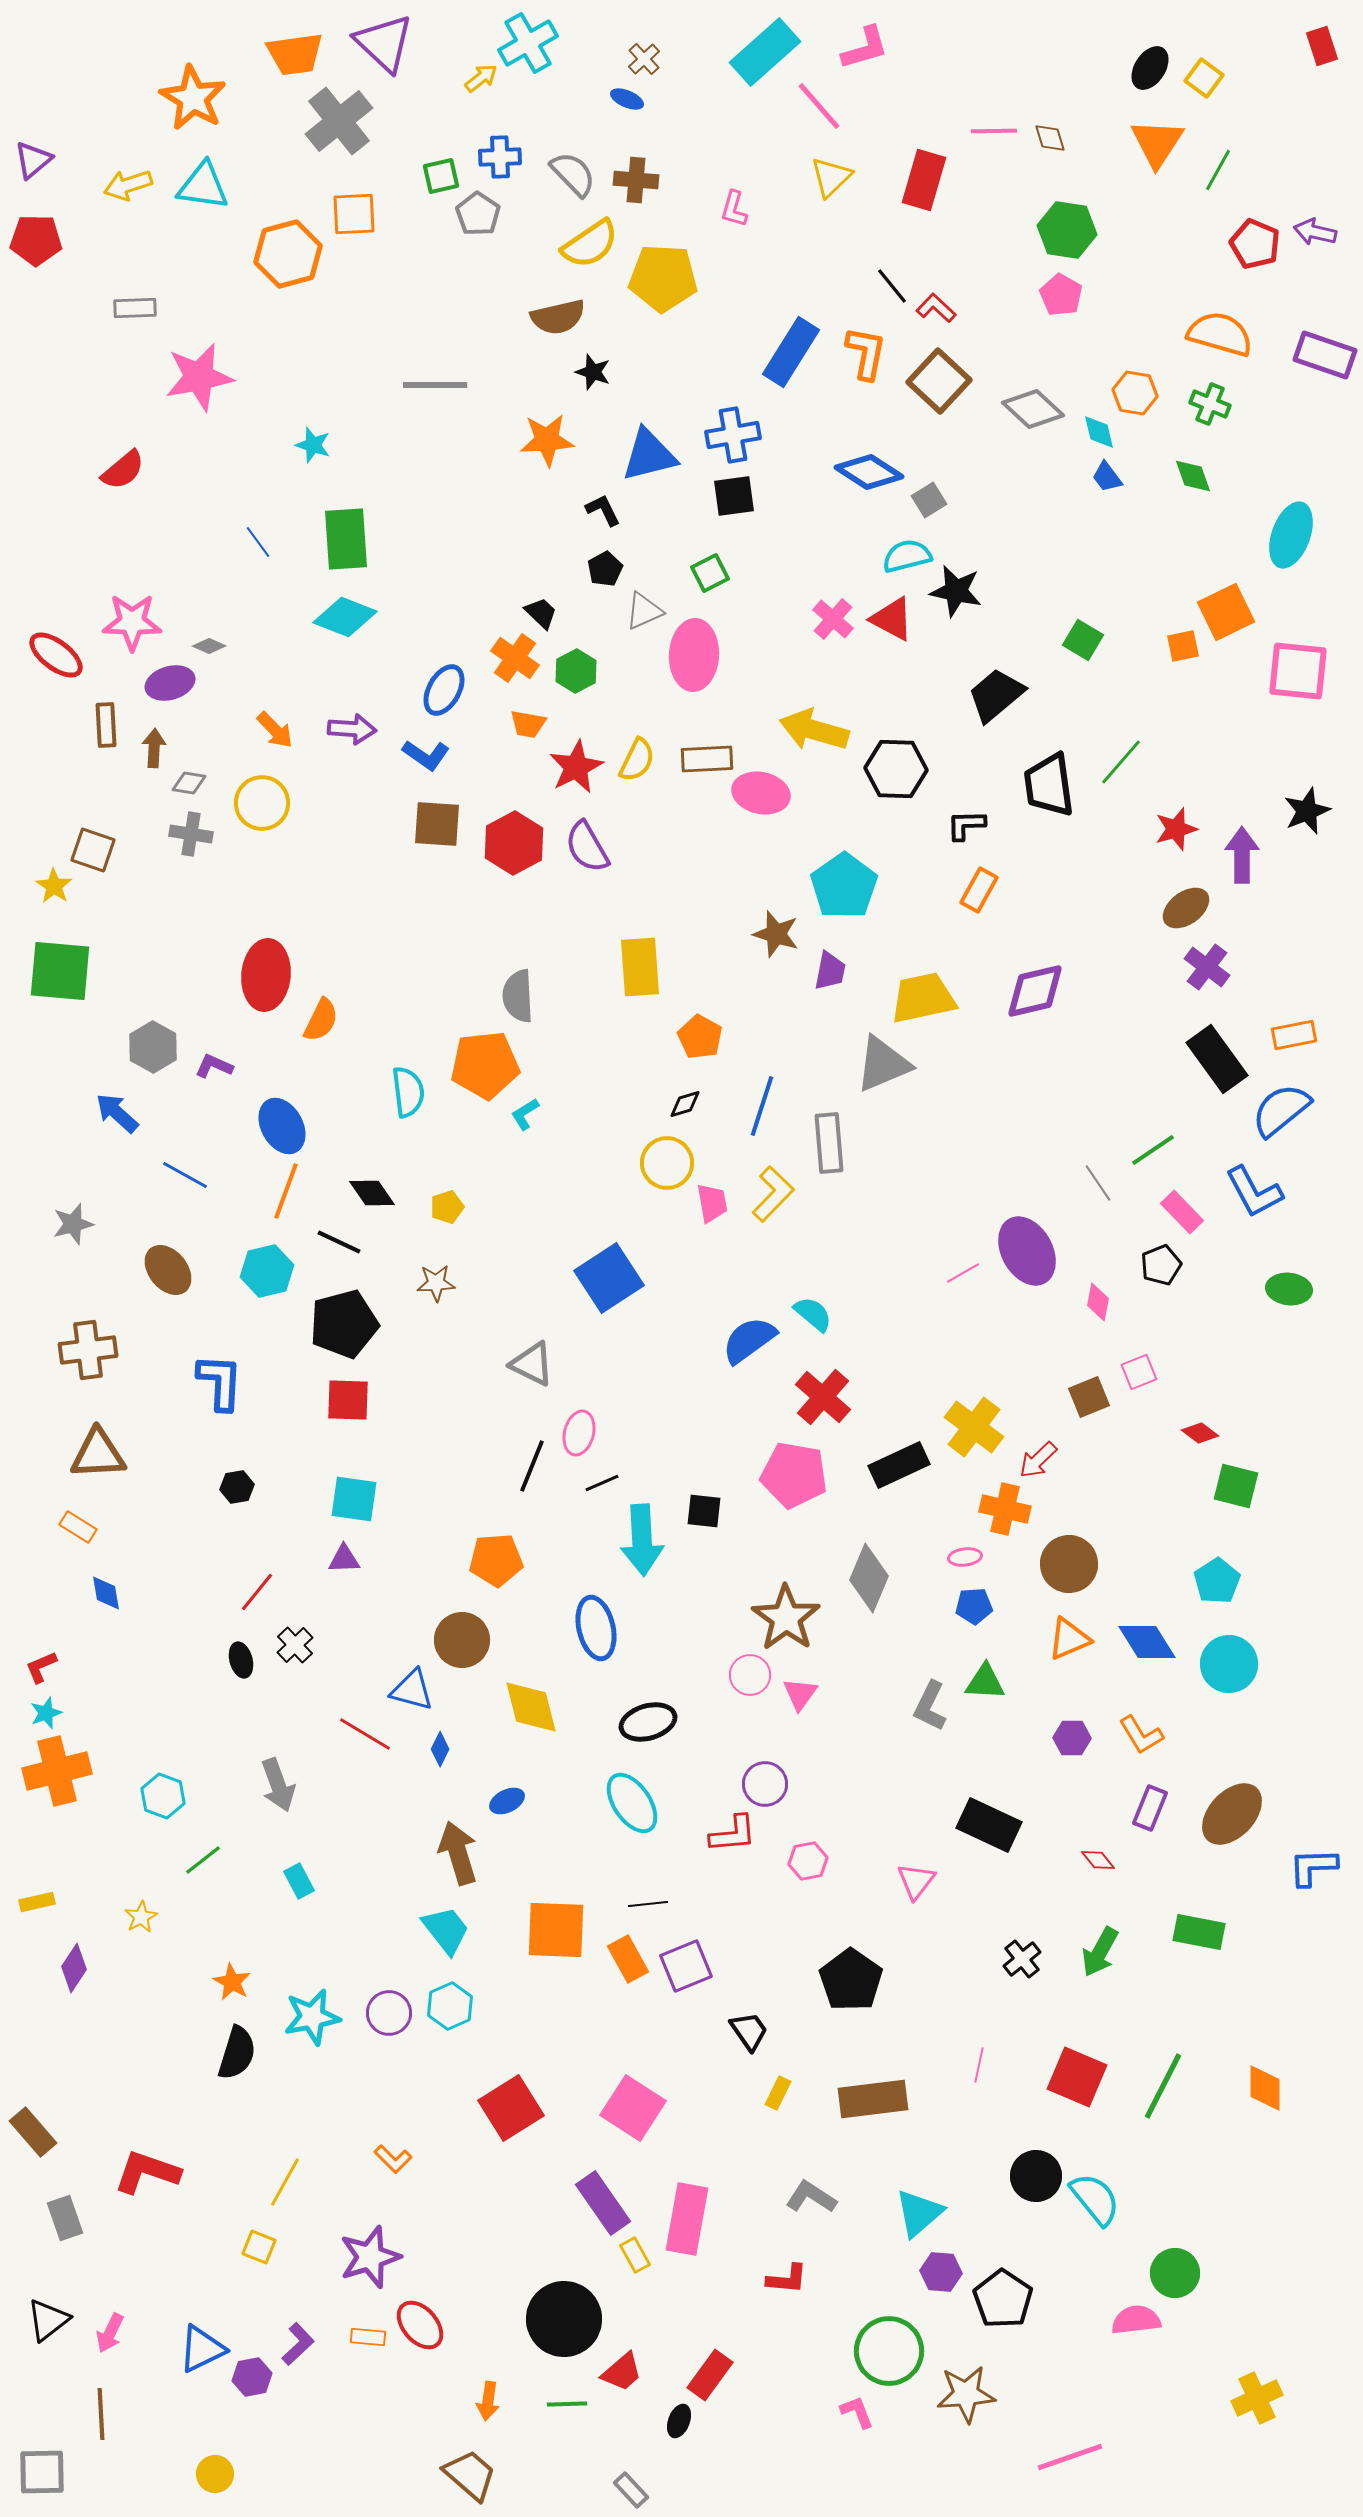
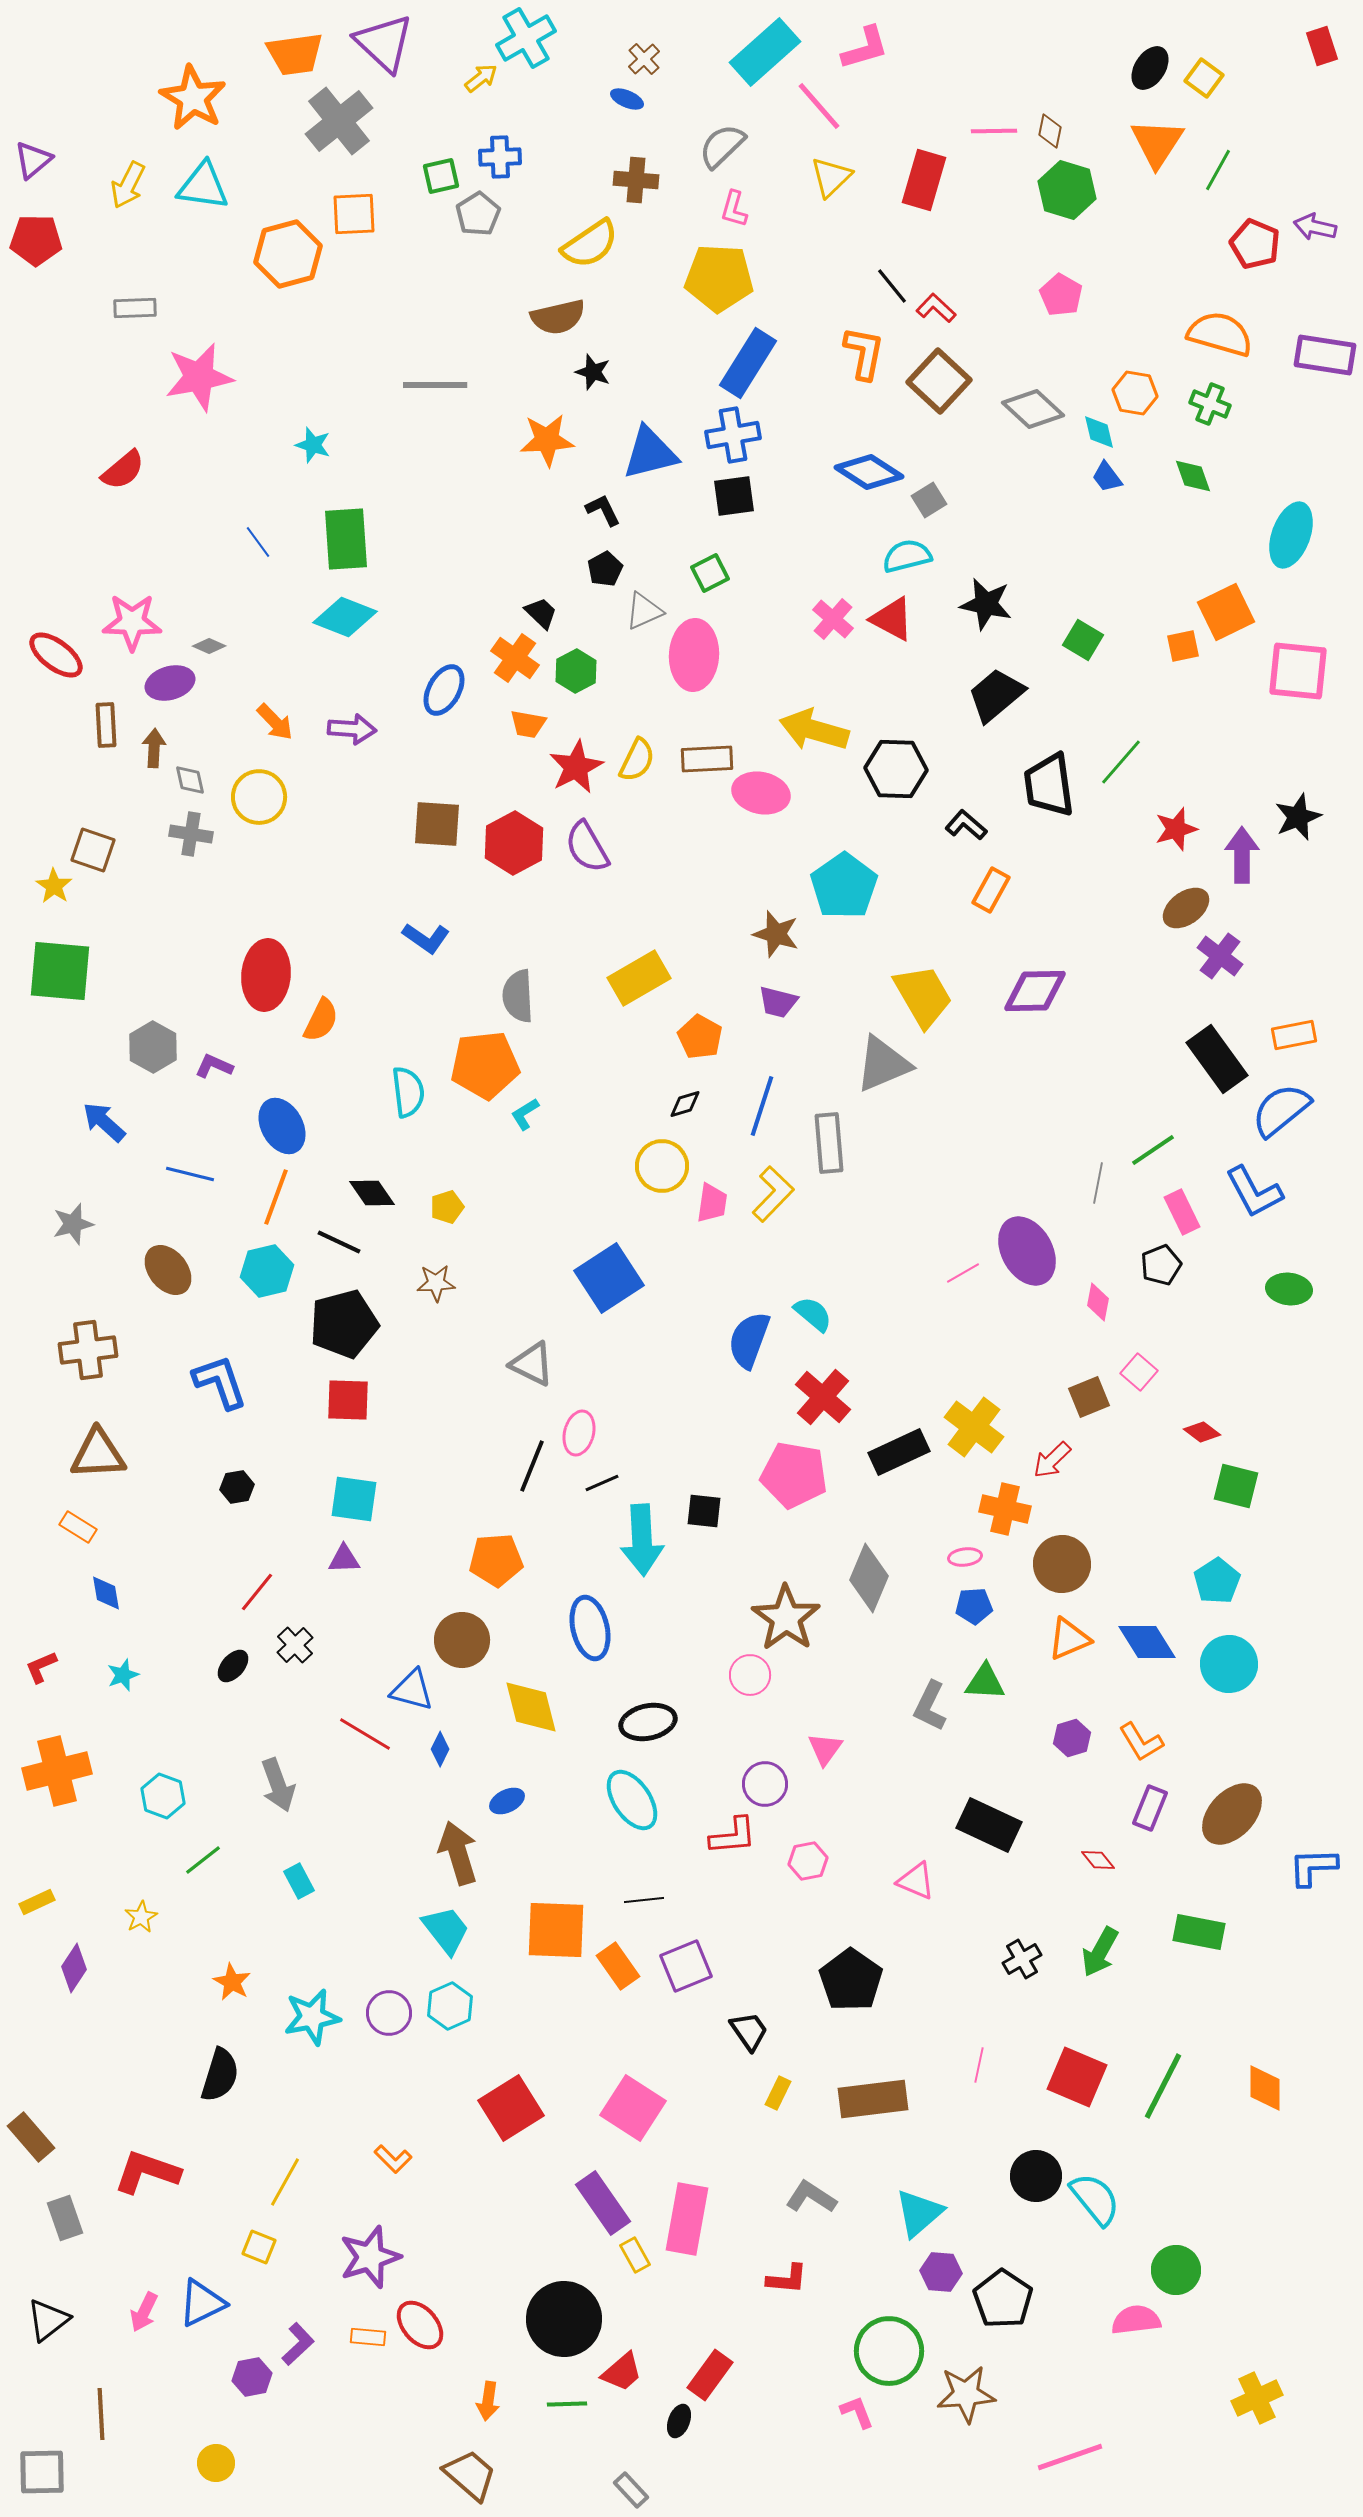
cyan cross at (528, 43): moved 2 px left, 5 px up
brown diamond at (1050, 138): moved 7 px up; rotated 28 degrees clockwise
gray semicircle at (573, 174): moved 149 px right, 28 px up; rotated 90 degrees counterclockwise
yellow arrow at (128, 185): rotated 45 degrees counterclockwise
gray pentagon at (478, 214): rotated 6 degrees clockwise
green hexagon at (1067, 230): moved 40 px up; rotated 8 degrees clockwise
purple arrow at (1315, 232): moved 5 px up
yellow pentagon at (663, 278): moved 56 px right
blue rectangle at (791, 352): moved 43 px left, 11 px down
orange L-shape at (866, 353): moved 2 px left
purple rectangle at (1325, 355): rotated 10 degrees counterclockwise
blue triangle at (649, 455): moved 1 px right, 2 px up
black star at (956, 591): moved 30 px right, 13 px down
orange arrow at (275, 730): moved 8 px up
blue L-shape at (426, 755): moved 183 px down
gray diamond at (189, 783): moved 1 px right, 3 px up; rotated 68 degrees clockwise
yellow circle at (262, 803): moved 3 px left, 6 px up
black star at (1307, 811): moved 9 px left, 6 px down
black L-shape at (966, 825): rotated 42 degrees clockwise
orange rectangle at (979, 890): moved 12 px right
yellow rectangle at (640, 967): moved 1 px left, 11 px down; rotated 64 degrees clockwise
purple cross at (1207, 967): moved 13 px right, 11 px up
purple trapezoid at (830, 971): moved 52 px left, 31 px down; rotated 93 degrees clockwise
purple diamond at (1035, 991): rotated 12 degrees clockwise
yellow trapezoid at (923, 998): moved 2 px up; rotated 72 degrees clockwise
blue arrow at (117, 1113): moved 13 px left, 9 px down
yellow circle at (667, 1163): moved 5 px left, 3 px down
blue line at (185, 1175): moved 5 px right, 1 px up; rotated 15 degrees counterclockwise
gray line at (1098, 1183): rotated 45 degrees clockwise
orange line at (286, 1191): moved 10 px left, 6 px down
pink trapezoid at (712, 1203): rotated 18 degrees clockwise
pink rectangle at (1182, 1212): rotated 18 degrees clockwise
blue semicircle at (749, 1340): rotated 34 degrees counterclockwise
pink square at (1139, 1372): rotated 27 degrees counterclockwise
blue L-shape at (220, 1382): rotated 22 degrees counterclockwise
red diamond at (1200, 1433): moved 2 px right, 1 px up
red arrow at (1038, 1460): moved 14 px right
black rectangle at (899, 1465): moved 13 px up
brown circle at (1069, 1564): moved 7 px left
blue ellipse at (596, 1628): moved 6 px left
black ellipse at (241, 1660): moved 8 px left, 6 px down; rotated 56 degrees clockwise
pink triangle at (800, 1694): moved 25 px right, 55 px down
cyan star at (46, 1713): moved 77 px right, 38 px up
black ellipse at (648, 1722): rotated 4 degrees clockwise
orange L-shape at (1141, 1735): moved 7 px down
purple hexagon at (1072, 1738): rotated 18 degrees counterclockwise
cyan ellipse at (632, 1803): moved 3 px up
red L-shape at (733, 1834): moved 2 px down
pink triangle at (916, 1881): rotated 45 degrees counterclockwise
yellow rectangle at (37, 1902): rotated 12 degrees counterclockwise
black line at (648, 1904): moved 4 px left, 4 px up
orange rectangle at (628, 1959): moved 10 px left, 7 px down; rotated 6 degrees counterclockwise
black cross at (1022, 1959): rotated 9 degrees clockwise
black semicircle at (237, 2053): moved 17 px left, 22 px down
brown rectangle at (33, 2132): moved 2 px left, 5 px down
green circle at (1175, 2273): moved 1 px right, 3 px up
pink arrow at (110, 2333): moved 34 px right, 21 px up
blue triangle at (202, 2349): moved 46 px up
yellow circle at (215, 2474): moved 1 px right, 11 px up
